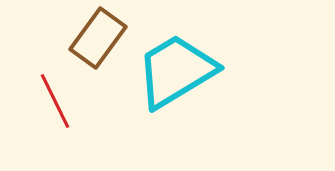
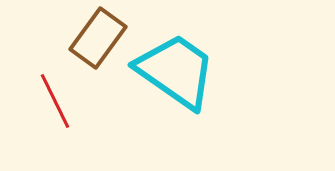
cyan trapezoid: rotated 66 degrees clockwise
